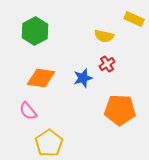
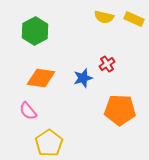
yellow semicircle: moved 19 px up
